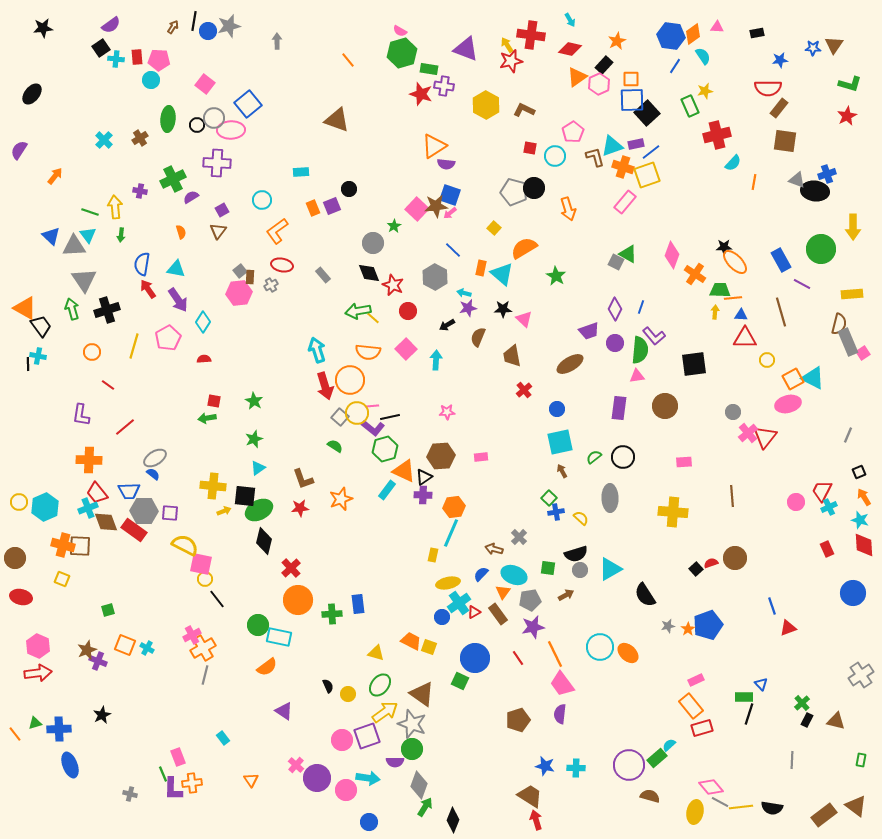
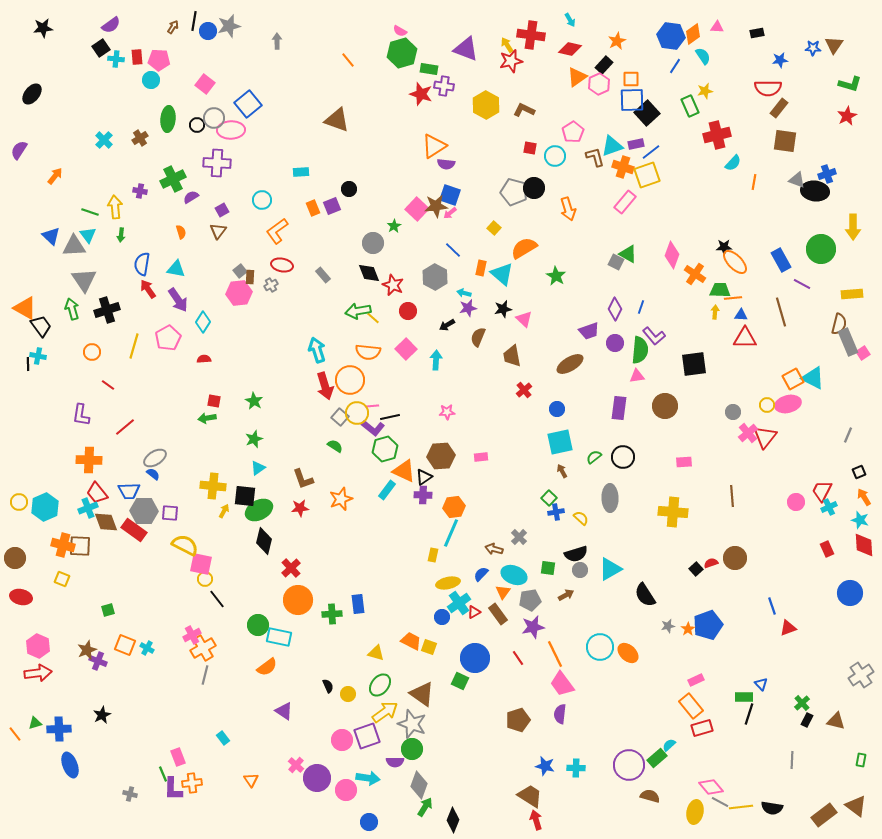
black star at (503, 309): rotated 12 degrees counterclockwise
yellow circle at (767, 360): moved 45 px down
yellow arrow at (224, 511): rotated 40 degrees counterclockwise
blue circle at (853, 593): moved 3 px left
